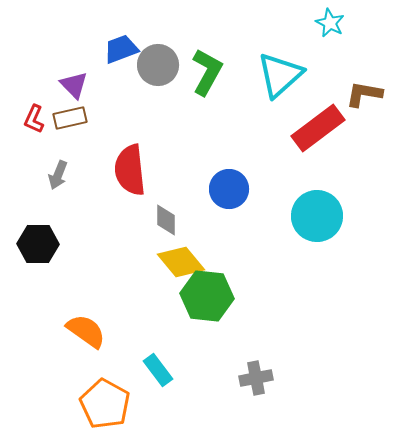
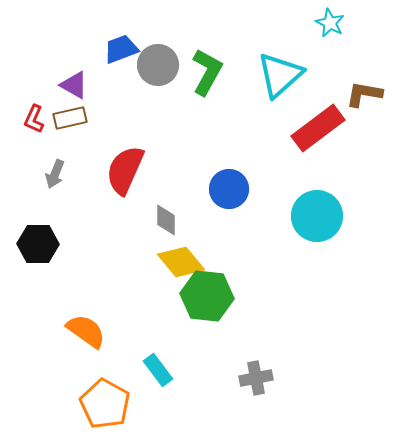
purple triangle: rotated 16 degrees counterclockwise
red semicircle: moved 5 px left; rotated 30 degrees clockwise
gray arrow: moved 3 px left, 1 px up
